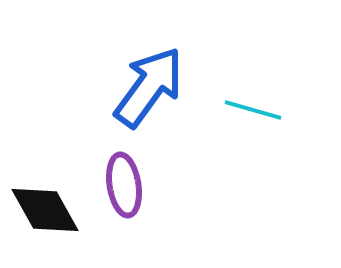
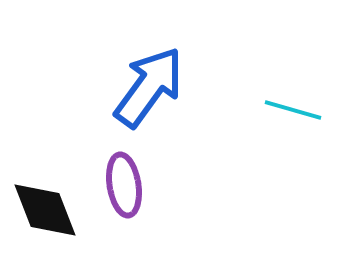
cyan line: moved 40 px right
black diamond: rotated 8 degrees clockwise
